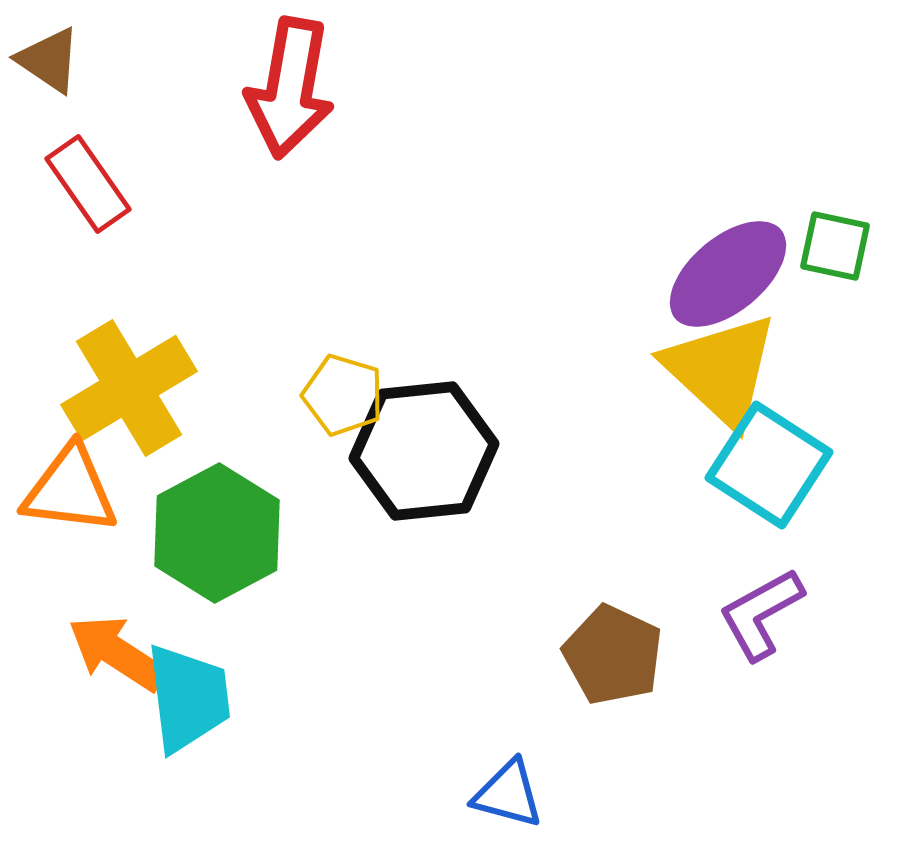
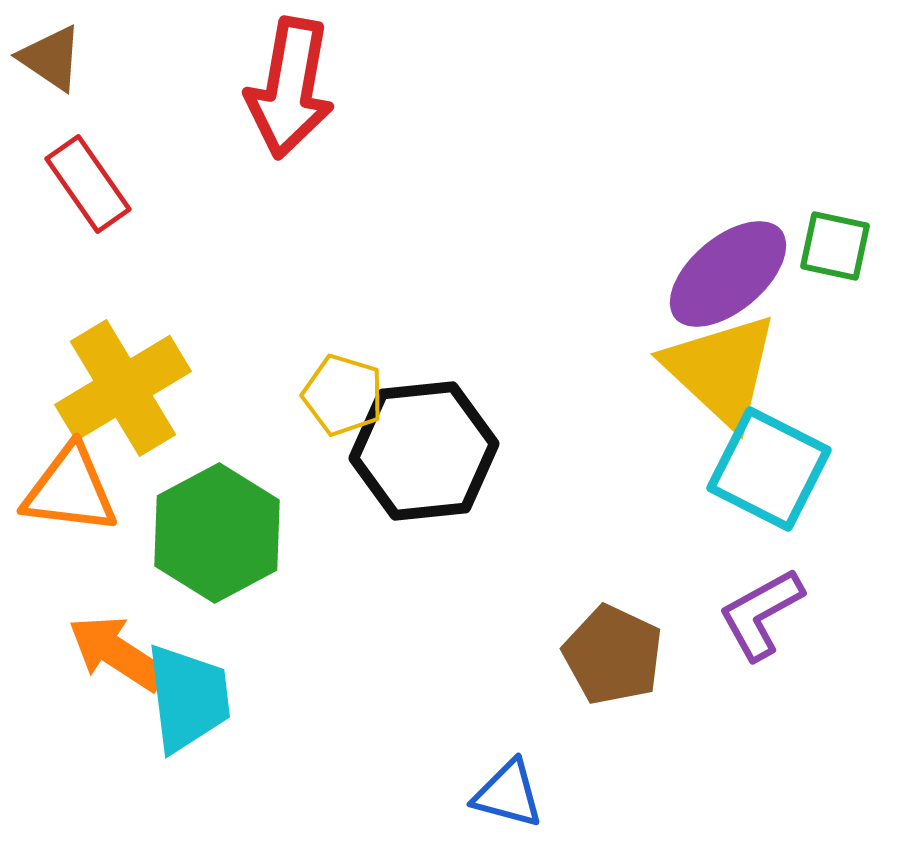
brown triangle: moved 2 px right, 2 px up
yellow cross: moved 6 px left
cyan square: moved 4 px down; rotated 6 degrees counterclockwise
